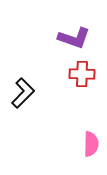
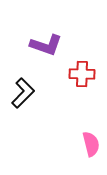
purple L-shape: moved 28 px left, 7 px down
pink semicircle: rotated 15 degrees counterclockwise
